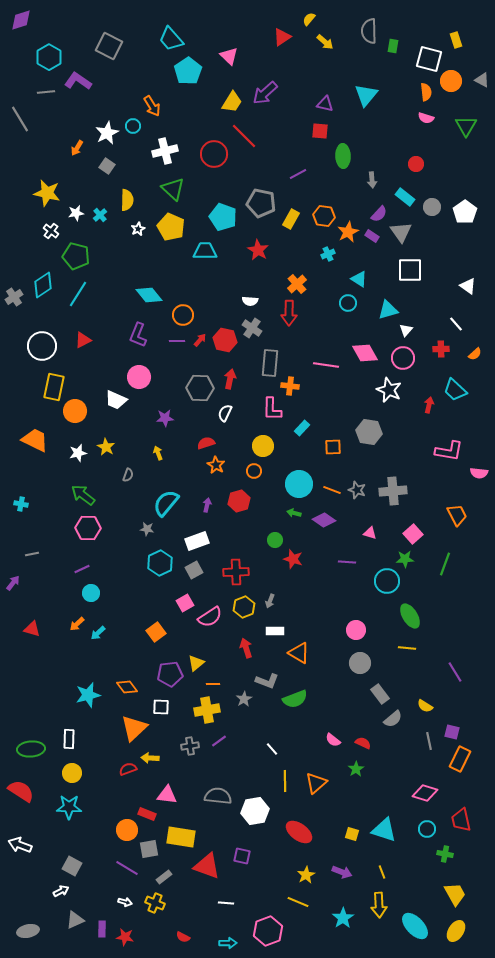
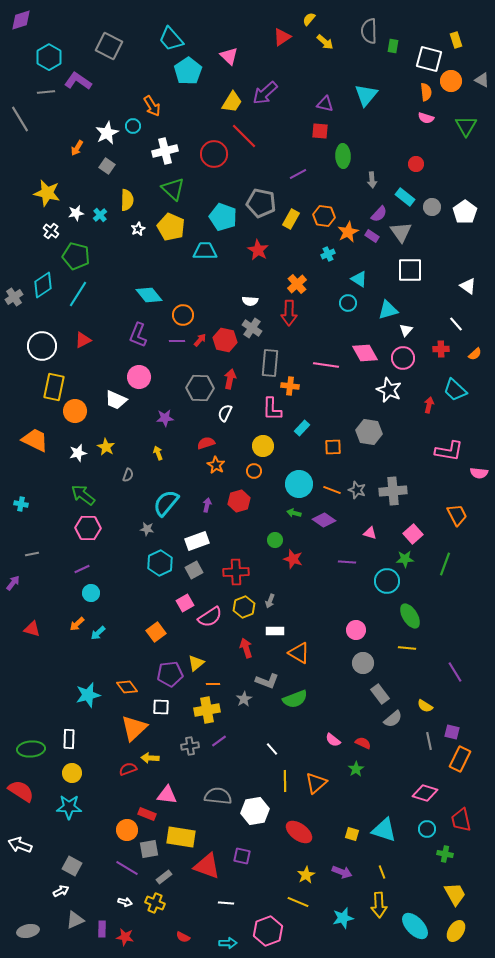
gray circle at (360, 663): moved 3 px right
cyan star at (343, 918): rotated 20 degrees clockwise
